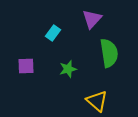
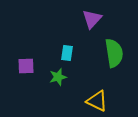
cyan rectangle: moved 14 px right, 20 px down; rotated 28 degrees counterclockwise
green semicircle: moved 5 px right
green star: moved 10 px left, 8 px down
yellow triangle: rotated 15 degrees counterclockwise
